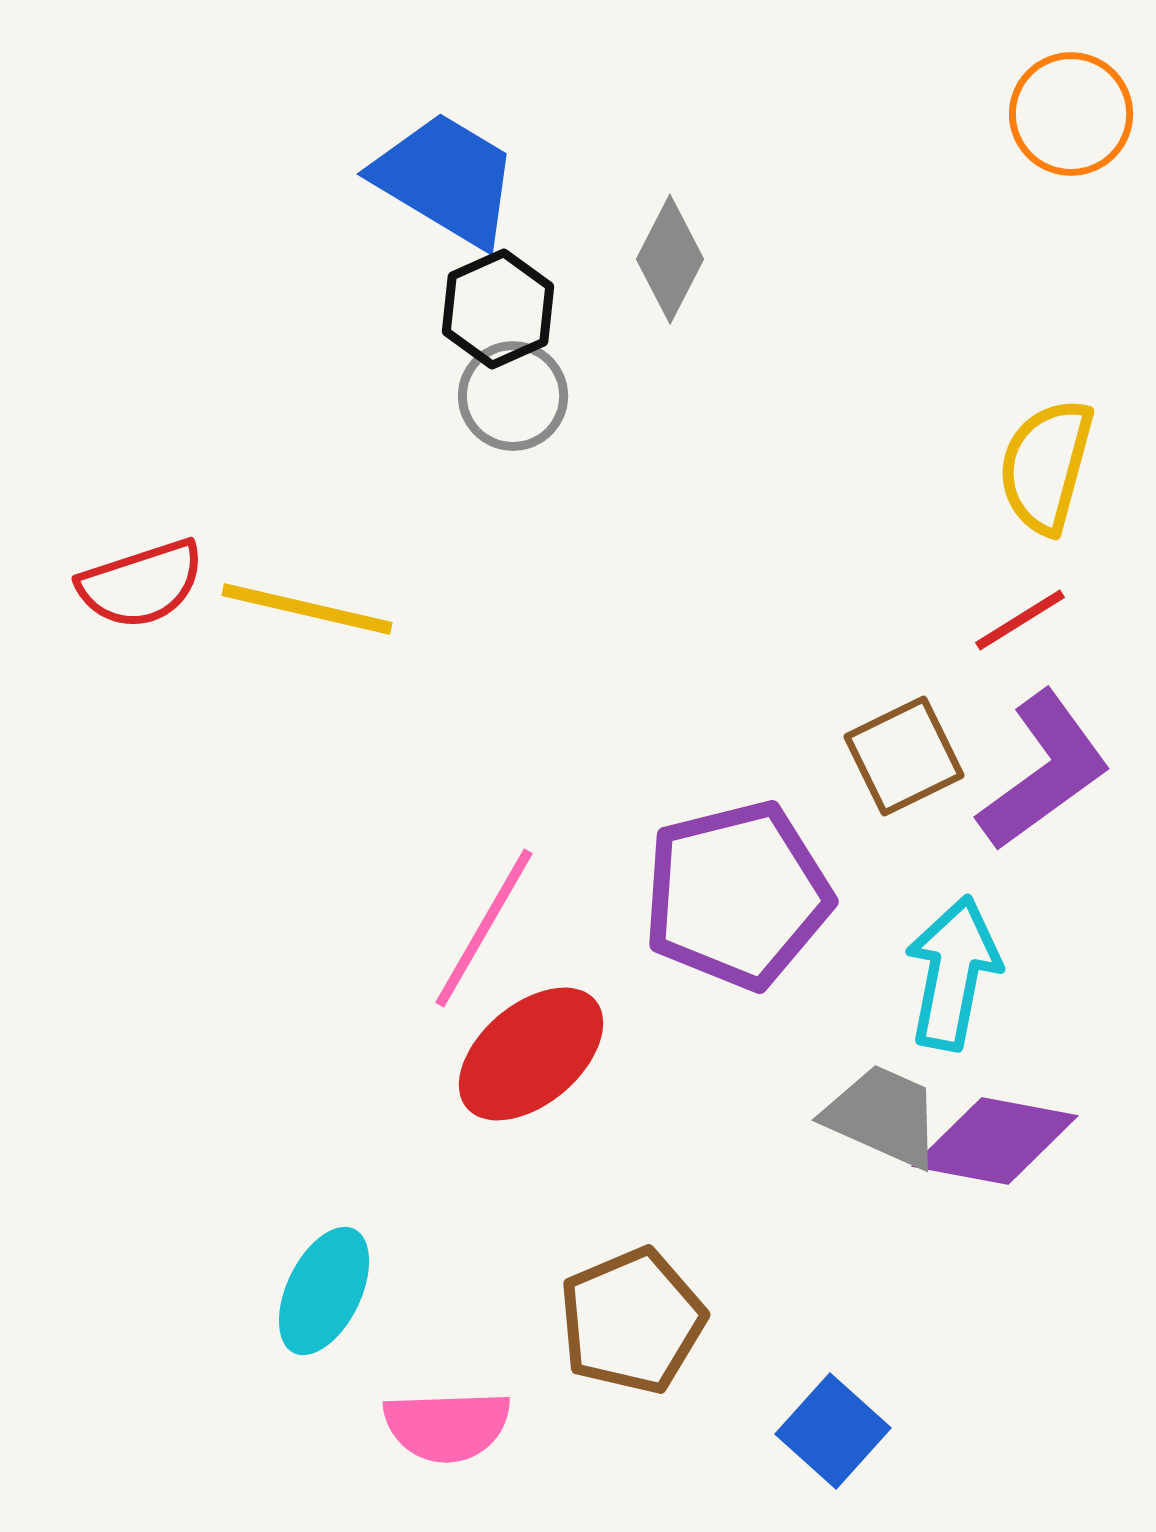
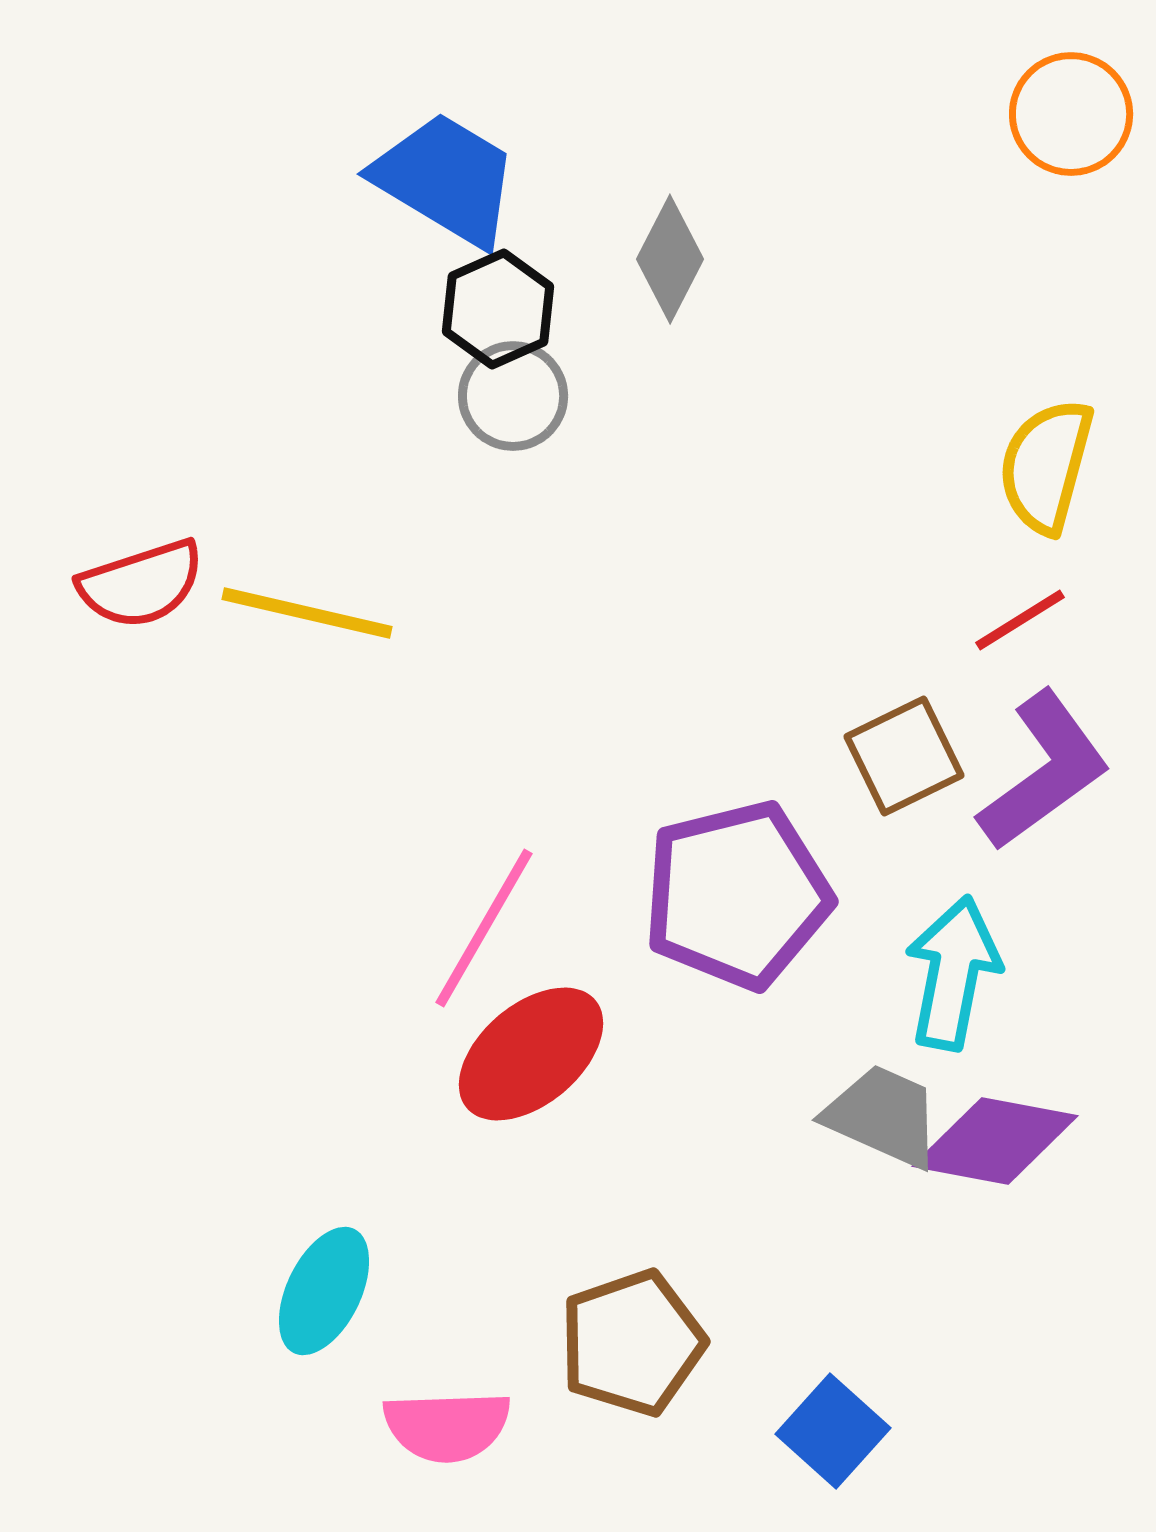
yellow line: moved 4 px down
brown pentagon: moved 22 px down; rotated 4 degrees clockwise
